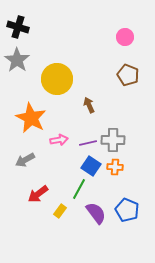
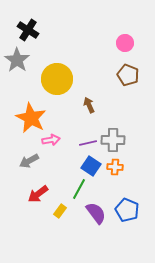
black cross: moved 10 px right, 3 px down; rotated 15 degrees clockwise
pink circle: moved 6 px down
pink arrow: moved 8 px left
gray arrow: moved 4 px right, 1 px down
